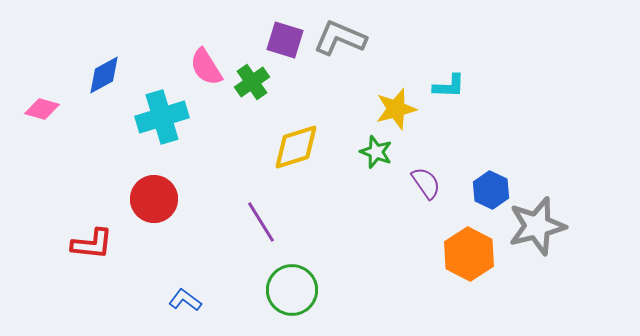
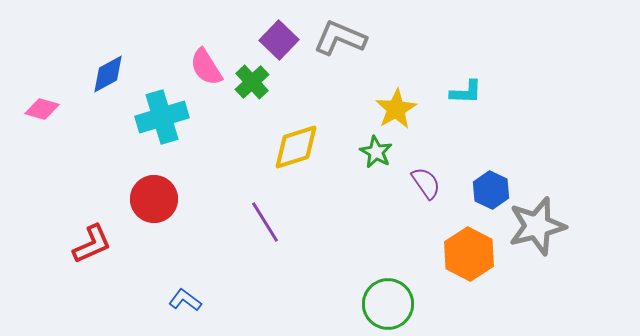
purple square: moved 6 px left; rotated 27 degrees clockwise
blue diamond: moved 4 px right, 1 px up
green cross: rotated 8 degrees counterclockwise
cyan L-shape: moved 17 px right, 6 px down
yellow star: rotated 15 degrees counterclockwise
green star: rotated 8 degrees clockwise
purple line: moved 4 px right
red L-shape: rotated 30 degrees counterclockwise
green circle: moved 96 px right, 14 px down
